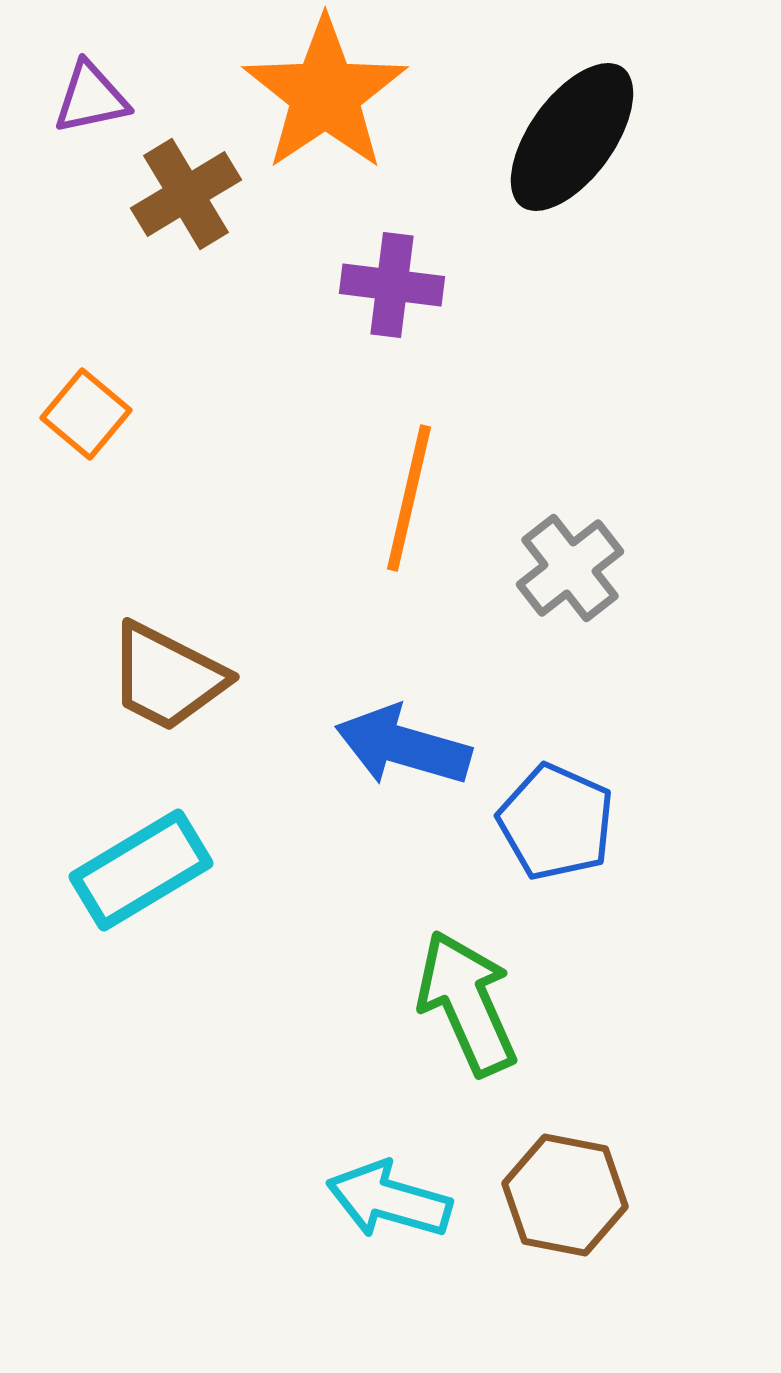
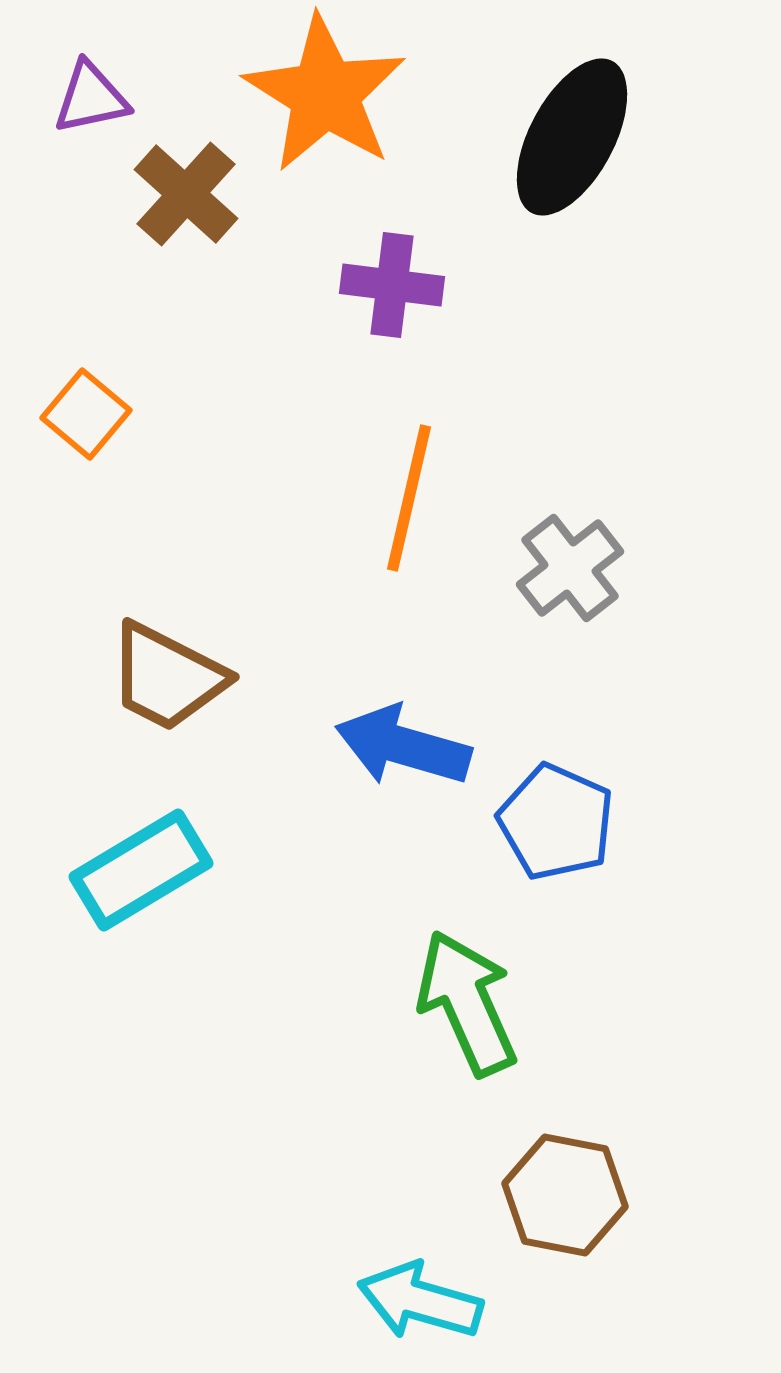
orange star: rotated 6 degrees counterclockwise
black ellipse: rotated 8 degrees counterclockwise
brown cross: rotated 17 degrees counterclockwise
cyan arrow: moved 31 px right, 101 px down
